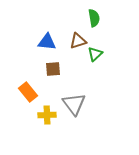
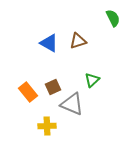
green semicircle: moved 19 px right; rotated 18 degrees counterclockwise
blue triangle: moved 2 px right, 1 px down; rotated 24 degrees clockwise
green triangle: moved 3 px left, 26 px down
brown square: moved 18 px down; rotated 21 degrees counterclockwise
gray triangle: moved 2 px left; rotated 30 degrees counterclockwise
yellow cross: moved 11 px down
